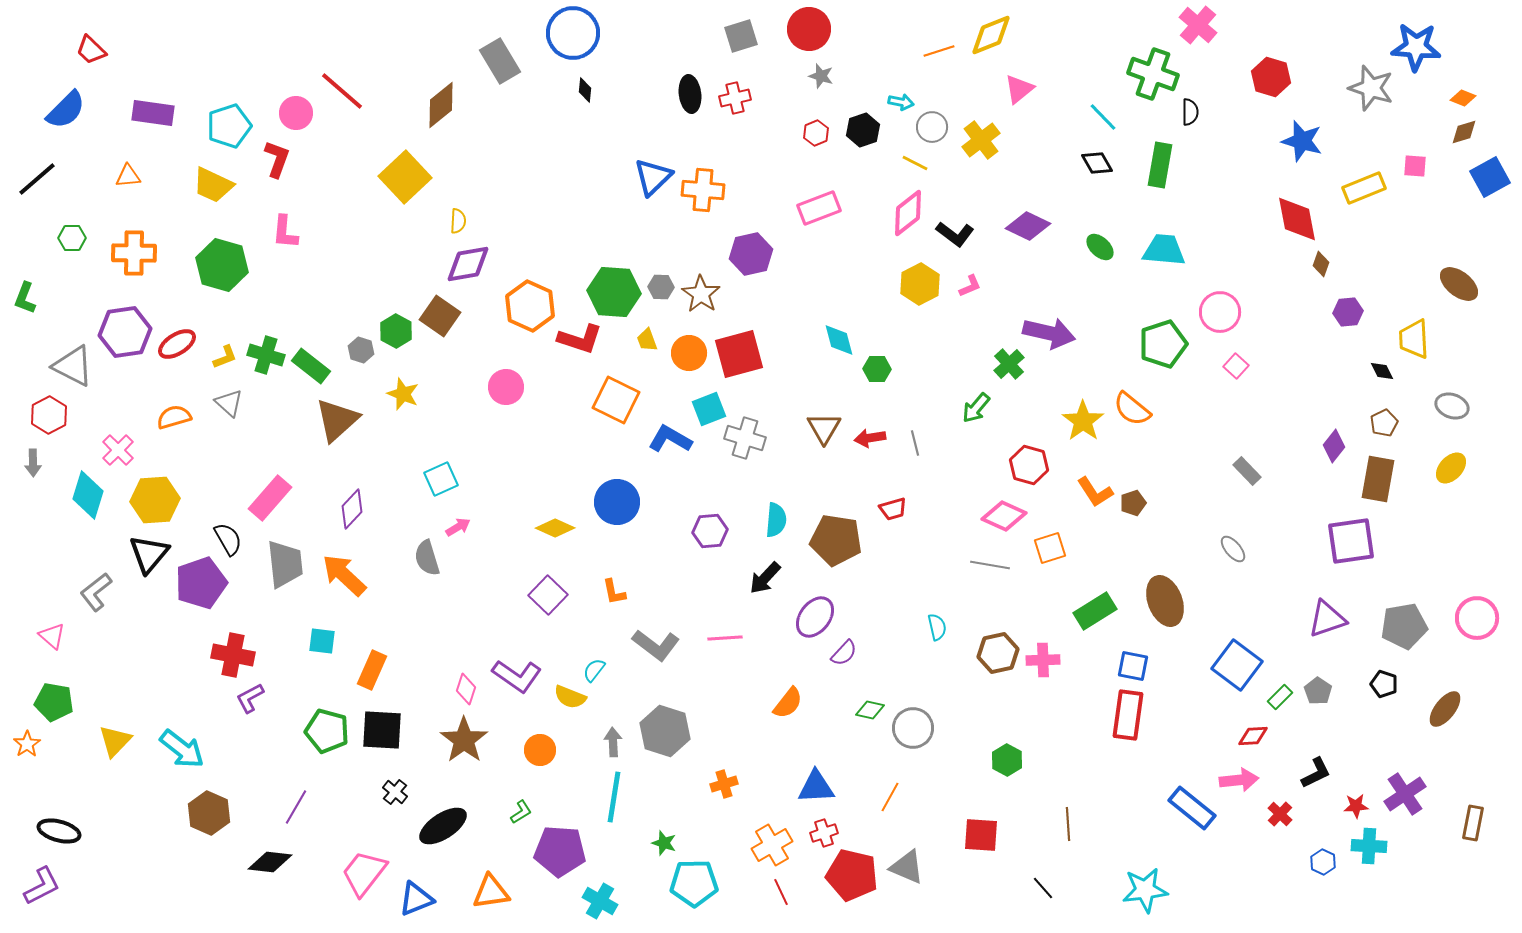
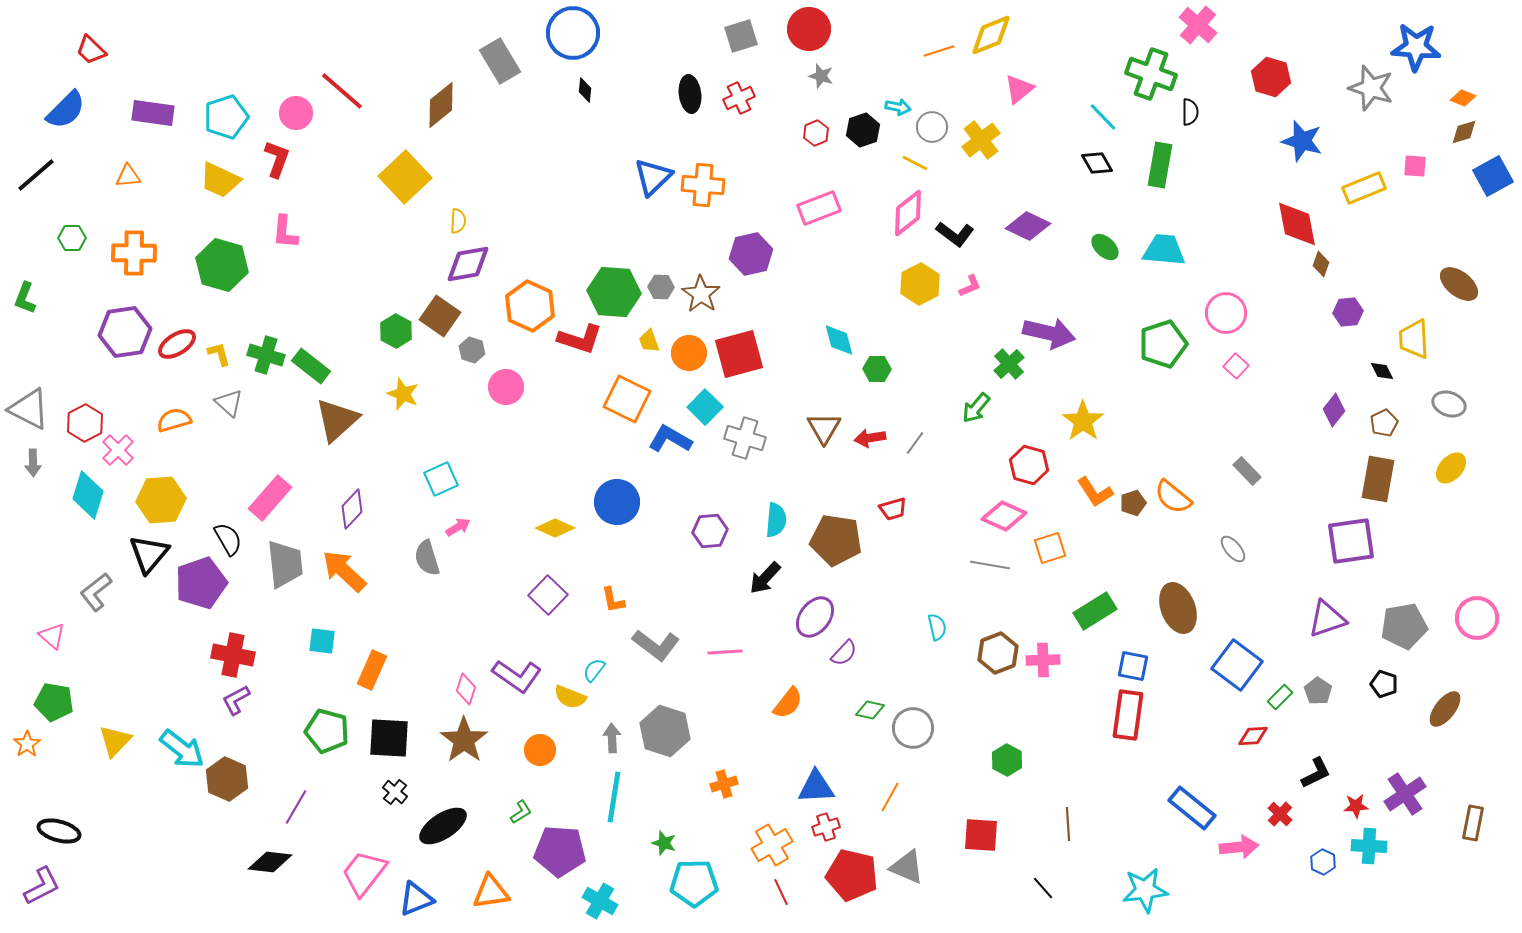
green cross at (1153, 74): moved 2 px left
red cross at (735, 98): moved 4 px right; rotated 12 degrees counterclockwise
cyan arrow at (901, 102): moved 3 px left, 5 px down
cyan pentagon at (229, 126): moved 3 px left, 9 px up
blue square at (1490, 177): moved 3 px right, 1 px up
black line at (37, 179): moved 1 px left, 4 px up
yellow trapezoid at (213, 185): moved 7 px right, 5 px up
orange cross at (703, 190): moved 5 px up
red diamond at (1297, 219): moved 5 px down
green ellipse at (1100, 247): moved 5 px right
pink circle at (1220, 312): moved 6 px right, 1 px down
yellow trapezoid at (647, 340): moved 2 px right, 1 px down
gray hexagon at (361, 350): moved 111 px right
yellow L-shape at (225, 357): moved 6 px left, 3 px up; rotated 84 degrees counterclockwise
gray triangle at (73, 366): moved 44 px left, 43 px down
orange square at (616, 400): moved 11 px right, 1 px up
gray ellipse at (1452, 406): moved 3 px left, 2 px up
cyan square at (709, 409): moved 4 px left, 2 px up; rotated 24 degrees counterclockwise
orange semicircle at (1132, 409): moved 41 px right, 88 px down
red hexagon at (49, 415): moved 36 px right, 8 px down
orange semicircle at (174, 417): moved 3 px down
gray line at (915, 443): rotated 50 degrees clockwise
purple diamond at (1334, 446): moved 36 px up
yellow hexagon at (155, 500): moved 6 px right
orange arrow at (344, 575): moved 4 px up
orange L-shape at (614, 592): moved 1 px left, 8 px down
brown ellipse at (1165, 601): moved 13 px right, 7 px down
pink line at (725, 638): moved 14 px down
brown hexagon at (998, 653): rotated 9 degrees counterclockwise
purple L-shape at (250, 698): moved 14 px left, 2 px down
black square at (382, 730): moved 7 px right, 8 px down
gray arrow at (613, 742): moved 1 px left, 4 px up
pink arrow at (1239, 780): moved 67 px down
brown hexagon at (209, 813): moved 18 px right, 34 px up
red cross at (824, 833): moved 2 px right, 6 px up
